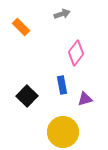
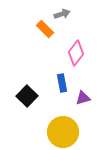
orange rectangle: moved 24 px right, 2 px down
blue rectangle: moved 2 px up
purple triangle: moved 2 px left, 1 px up
